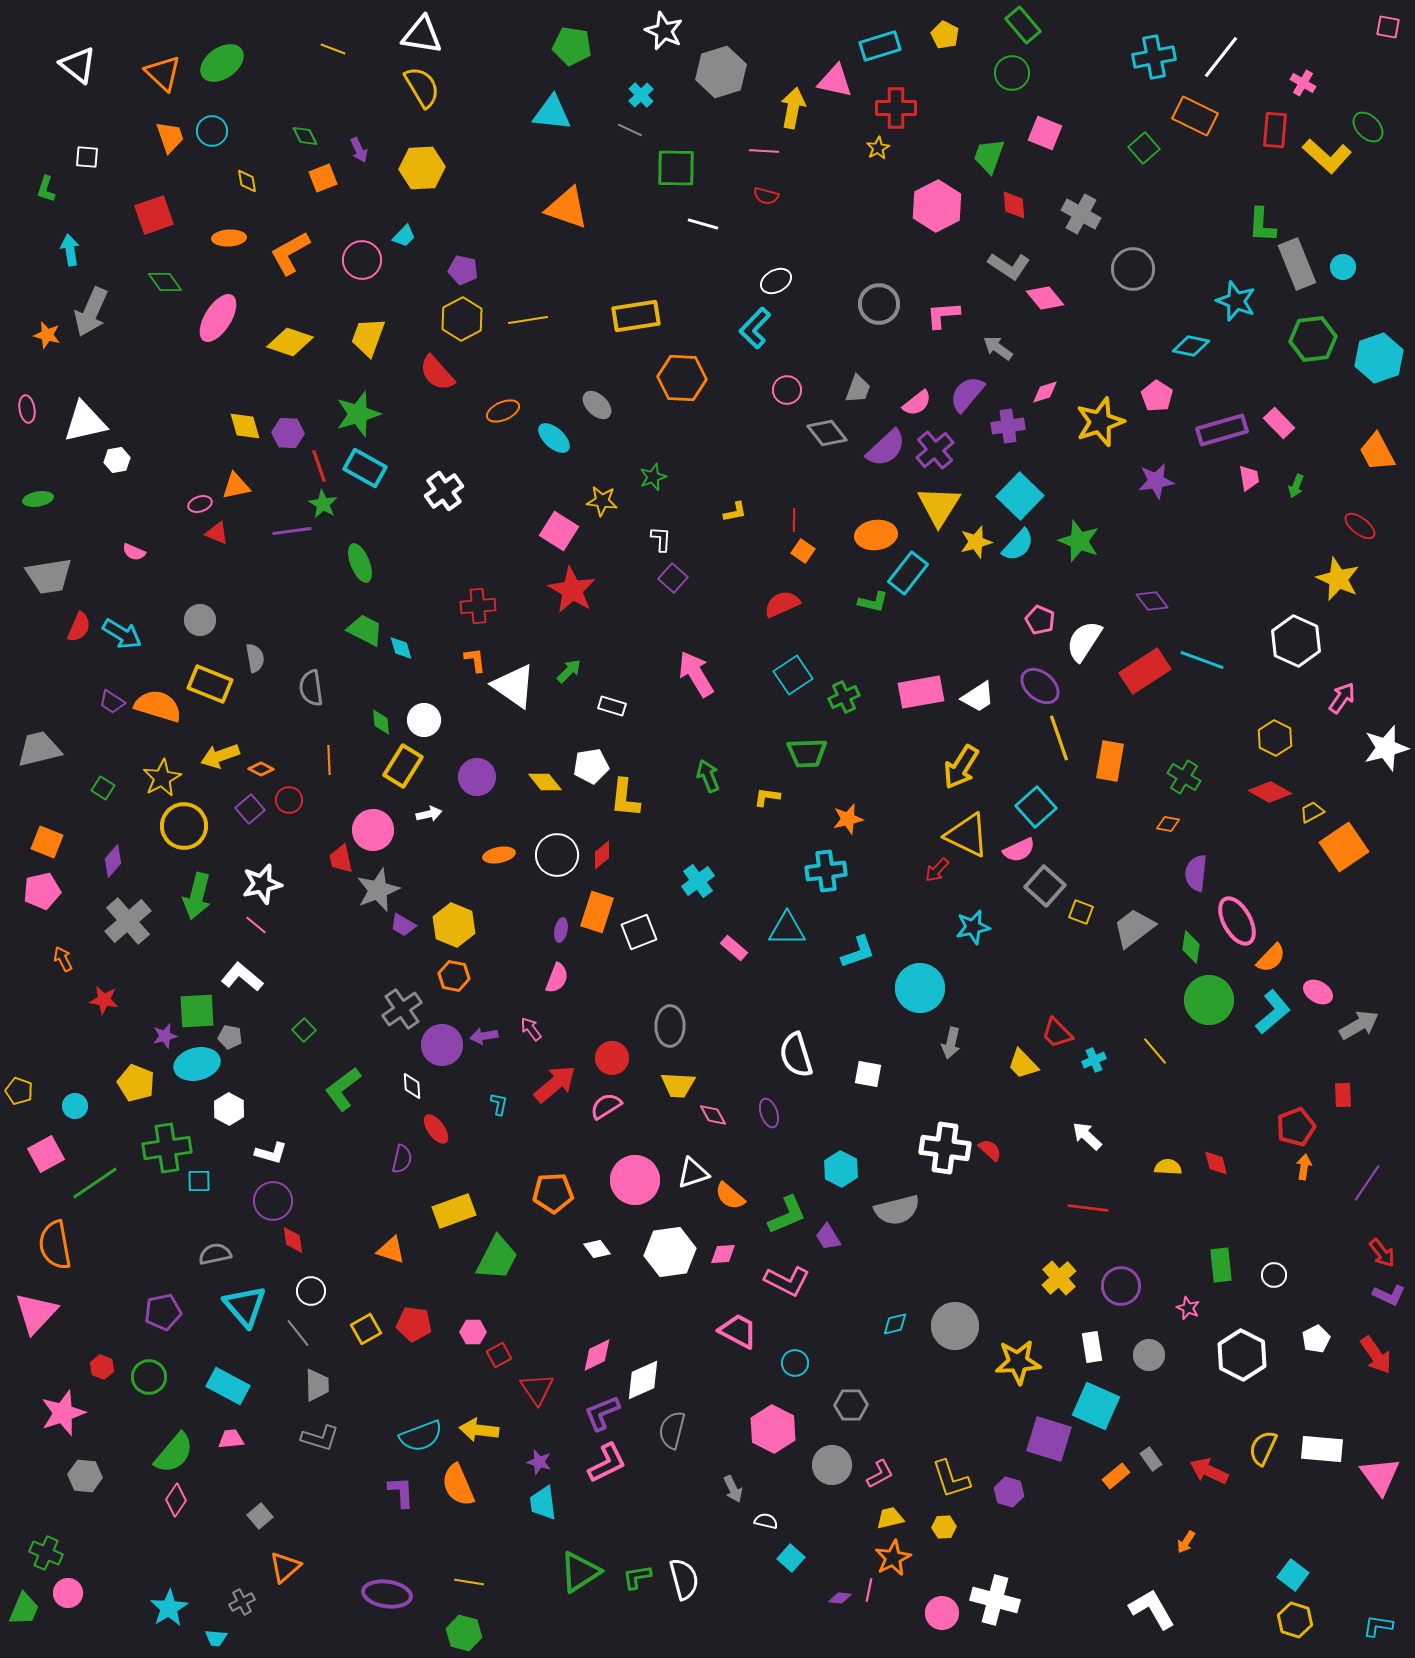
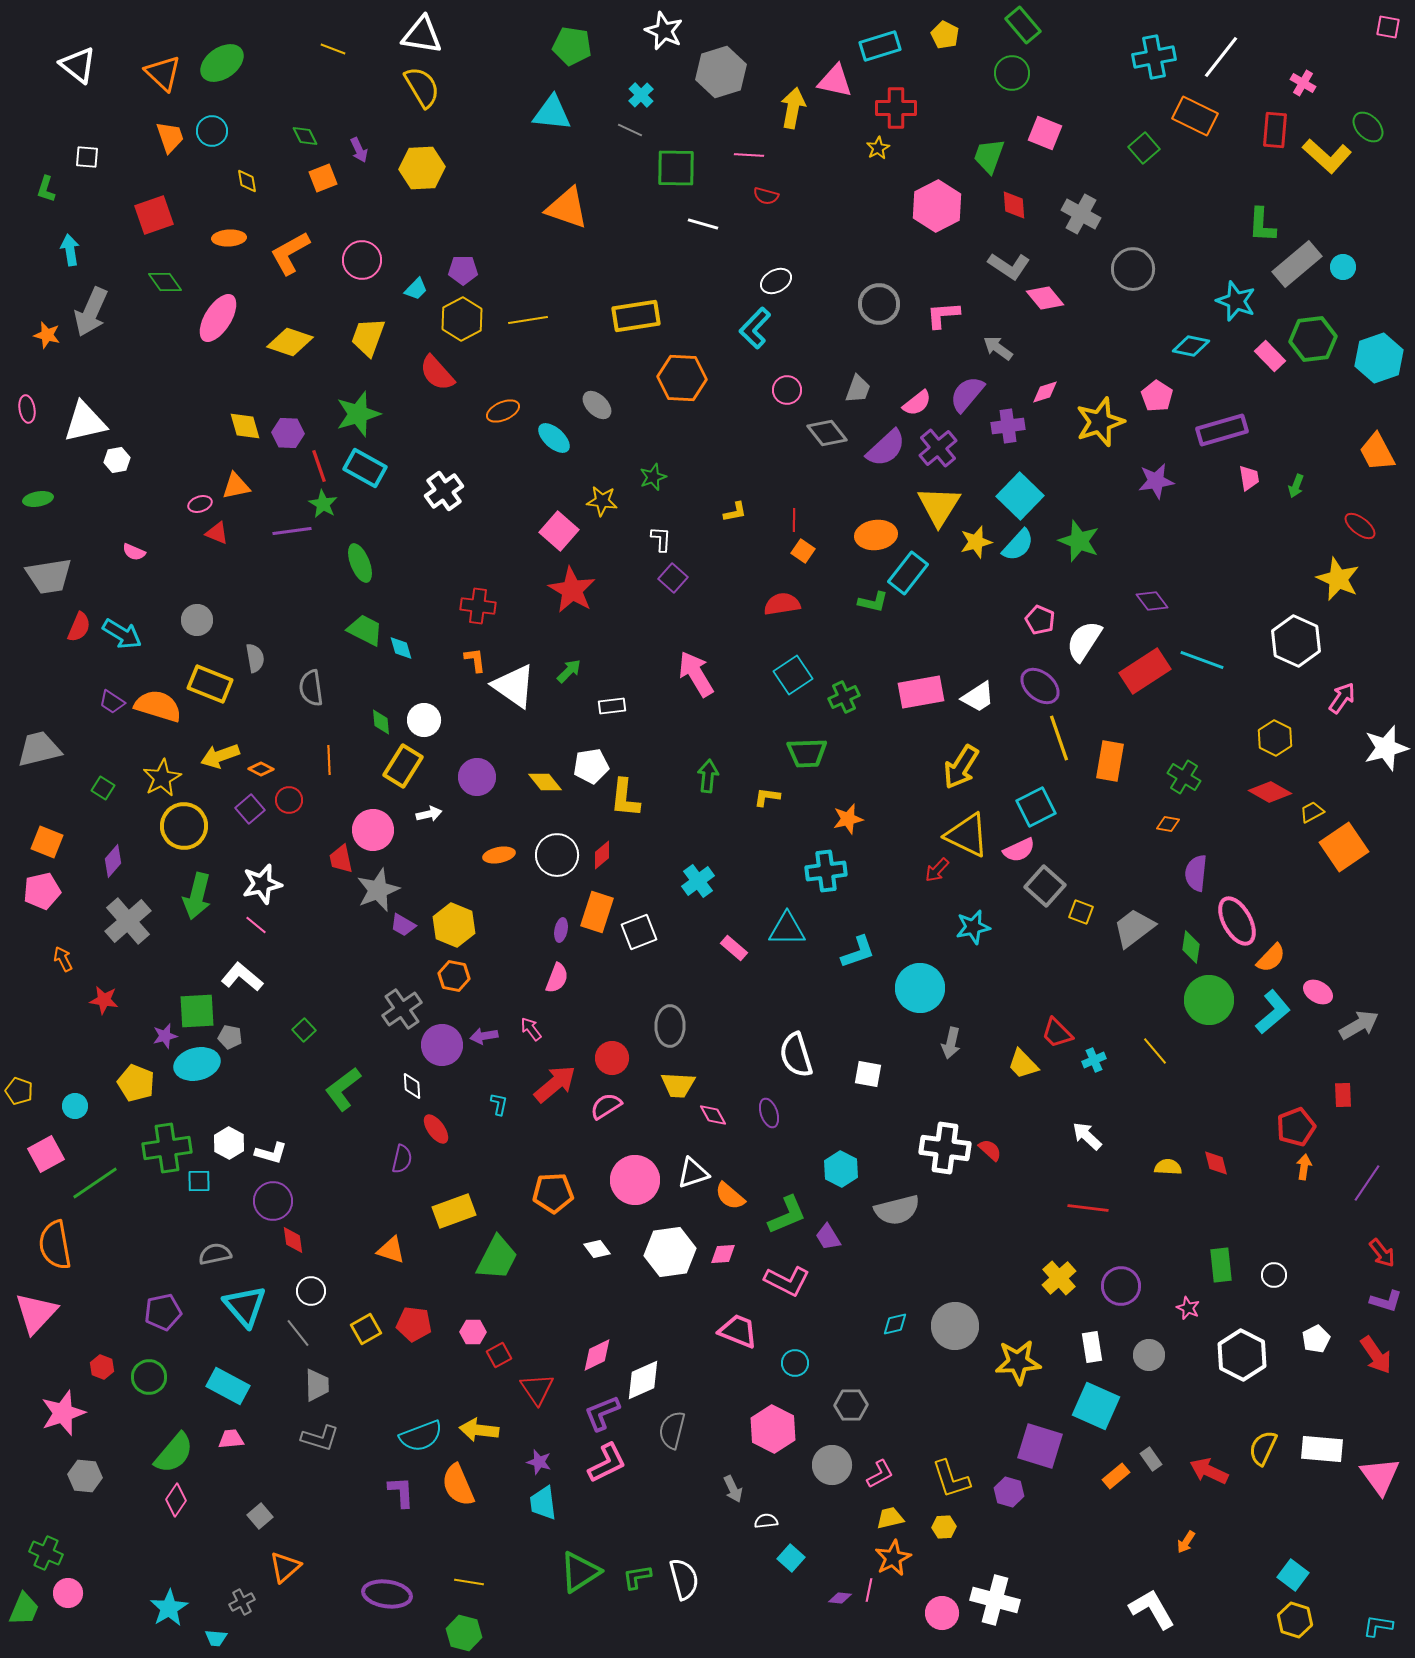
pink line at (764, 151): moved 15 px left, 4 px down
cyan trapezoid at (404, 236): moved 12 px right, 53 px down
gray rectangle at (1297, 264): rotated 72 degrees clockwise
purple pentagon at (463, 270): rotated 12 degrees counterclockwise
pink rectangle at (1279, 423): moved 9 px left, 67 px up
purple cross at (935, 450): moved 3 px right, 2 px up
pink square at (559, 531): rotated 9 degrees clockwise
red semicircle at (782, 604): rotated 15 degrees clockwise
red cross at (478, 606): rotated 12 degrees clockwise
gray circle at (200, 620): moved 3 px left
white rectangle at (612, 706): rotated 24 degrees counterclockwise
green arrow at (708, 776): rotated 28 degrees clockwise
cyan square at (1036, 807): rotated 15 degrees clockwise
white hexagon at (229, 1109): moved 34 px down
purple L-shape at (1389, 1295): moved 3 px left, 6 px down; rotated 8 degrees counterclockwise
pink trapezoid at (738, 1331): rotated 6 degrees counterclockwise
purple square at (1049, 1439): moved 9 px left, 7 px down
white semicircle at (766, 1521): rotated 20 degrees counterclockwise
